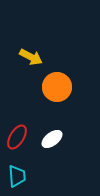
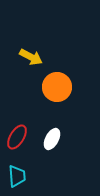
white ellipse: rotated 25 degrees counterclockwise
